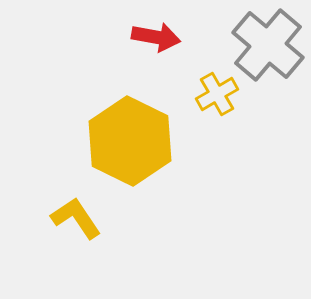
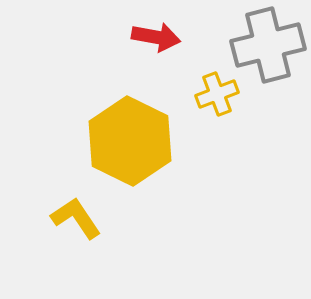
gray cross: rotated 36 degrees clockwise
yellow cross: rotated 9 degrees clockwise
